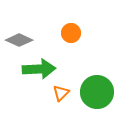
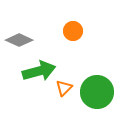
orange circle: moved 2 px right, 2 px up
green arrow: moved 2 px down; rotated 12 degrees counterclockwise
orange triangle: moved 3 px right, 5 px up
